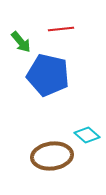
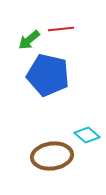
green arrow: moved 8 px right, 2 px up; rotated 90 degrees clockwise
